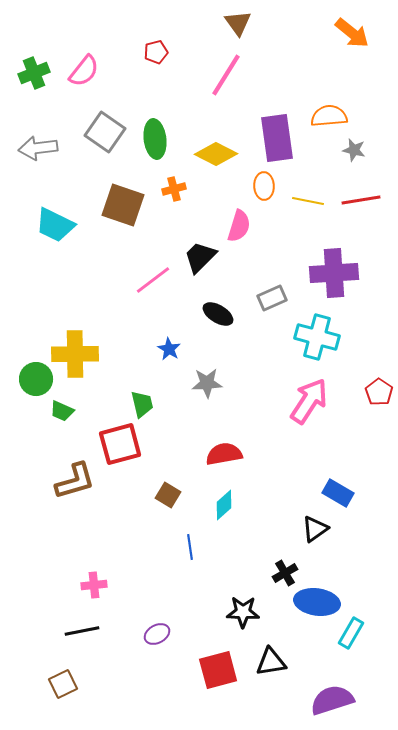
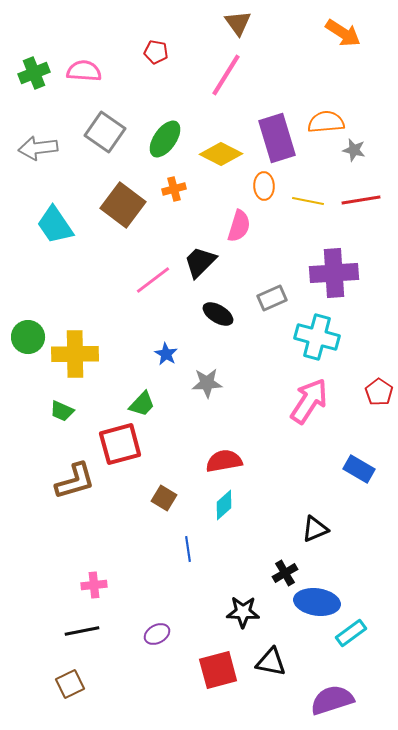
orange arrow at (352, 33): moved 9 px left; rotated 6 degrees counterclockwise
red pentagon at (156, 52): rotated 25 degrees clockwise
pink semicircle at (84, 71): rotated 124 degrees counterclockwise
orange semicircle at (329, 116): moved 3 px left, 6 px down
purple rectangle at (277, 138): rotated 9 degrees counterclockwise
green ellipse at (155, 139): moved 10 px right; rotated 42 degrees clockwise
yellow diamond at (216, 154): moved 5 px right
brown square at (123, 205): rotated 18 degrees clockwise
cyan trapezoid at (55, 225): rotated 30 degrees clockwise
black trapezoid at (200, 257): moved 5 px down
blue star at (169, 349): moved 3 px left, 5 px down
green circle at (36, 379): moved 8 px left, 42 px up
green trapezoid at (142, 404): rotated 56 degrees clockwise
red semicircle at (224, 454): moved 7 px down
blue rectangle at (338, 493): moved 21 px right, 24 px up
brown square at (168, 495): moved 4 px left, 3 px down
black triangle at (315, 529): rotated 12 degrees clockwise
blue line at (190, 547): moved 2 px left, 2 px down
cyan rectangle at (351, 633): rotated 24 degrees clockwise
black triangle at (271, 662): rotated 20 degrees clockwise
brown square at (63, 684): moved 7 px right
